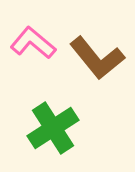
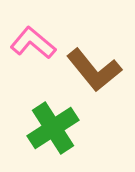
brown L-shape: moved 3 px left, 12 px down
